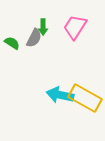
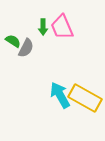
pink trapezoid: moved 13 px left; rotated 56 degrees counterclockwise
gray semicircle: moved 8 px left, 10 px down
green semicircle: moved 1 px right, 2 px up
cyan arrow: rotated 48 degrees clockwise
